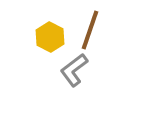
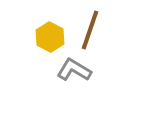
gray L-shape: rotated 68 degrees clockwise
